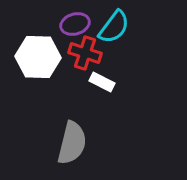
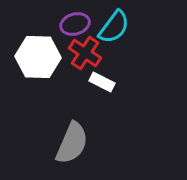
red cross: rotated 16 degrees clockwise
gray semicircle: rotated 9 degrees clockwise
